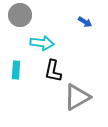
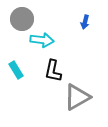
gray circle: moved 2 px right, 4 px down
blue arrow: rotated 72 degrees clockwise
cyan arrow: moved 3 px up
cyan rectangle: rotated 36 degrees counterclockwise
